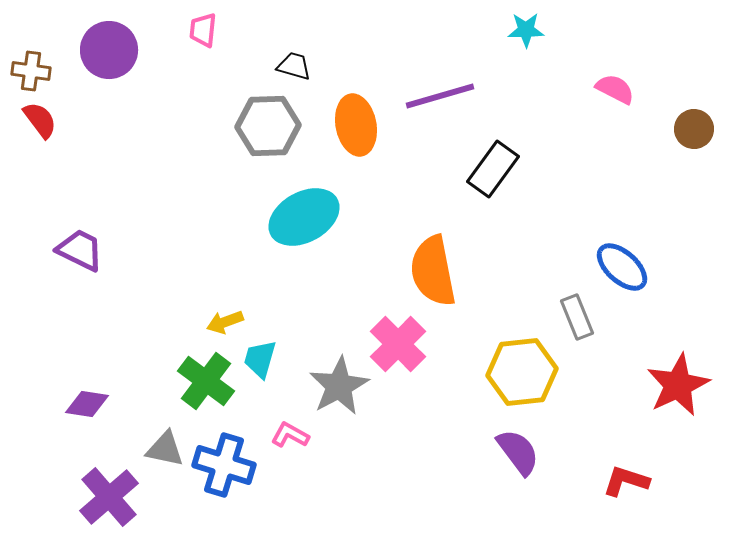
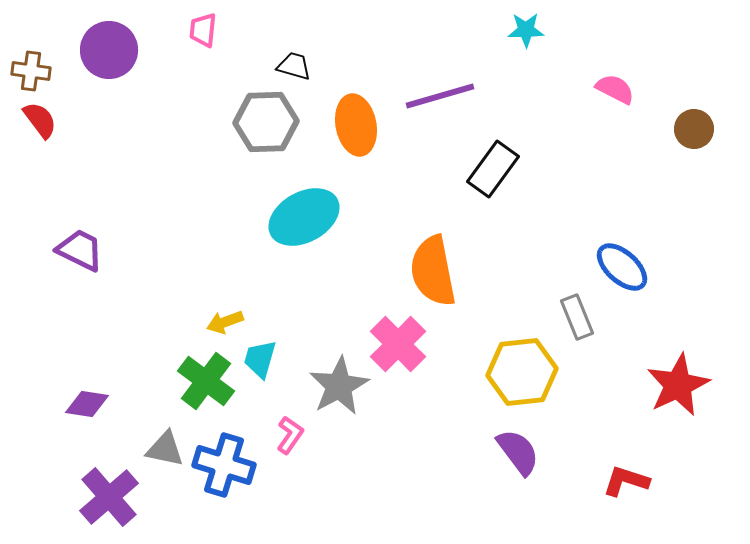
gray hexagon: moved 2 px left, 4 px up
pink L-shape: rotated 96 degrees clockwise
